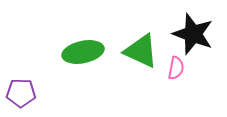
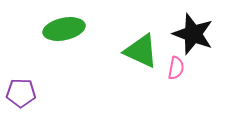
green ellipse: moved 19 px left, 23 px up
